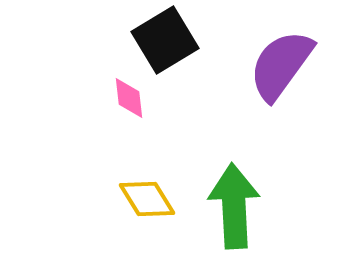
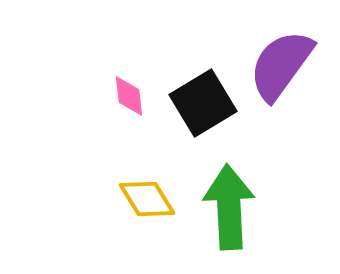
black square: moved 38 px right, 63 px down
pink diamond: moved 2 px up
green arrow: moved 5 px left, 1 px down
